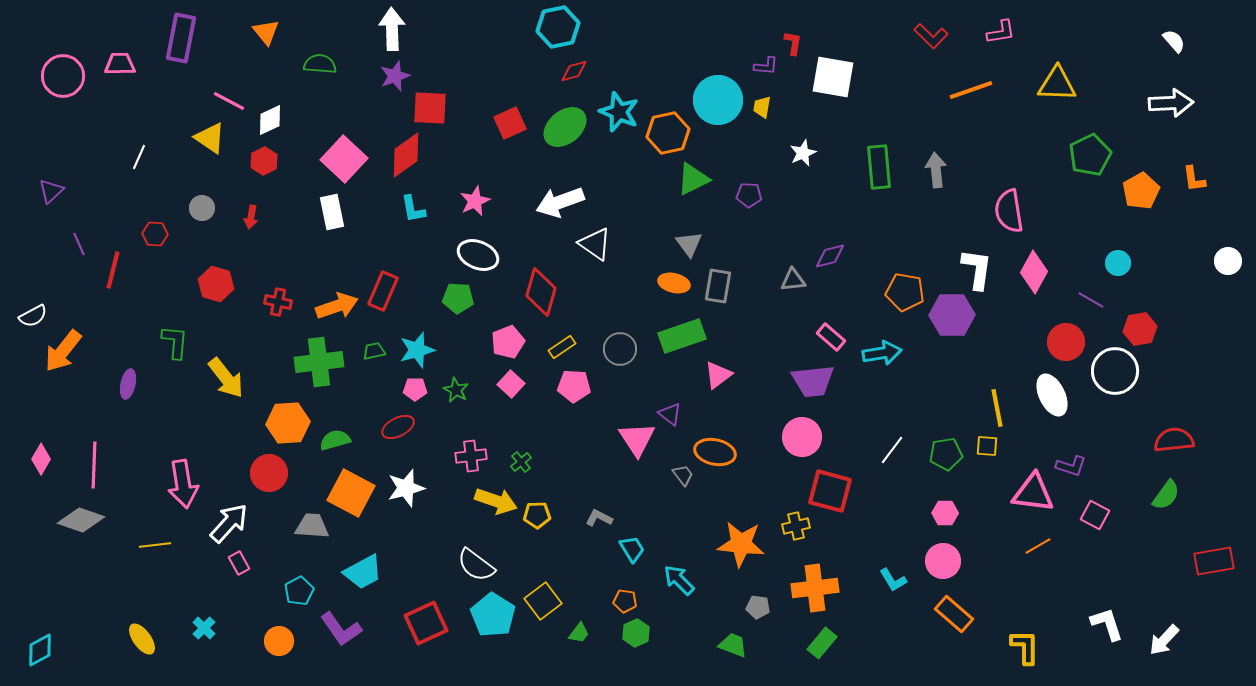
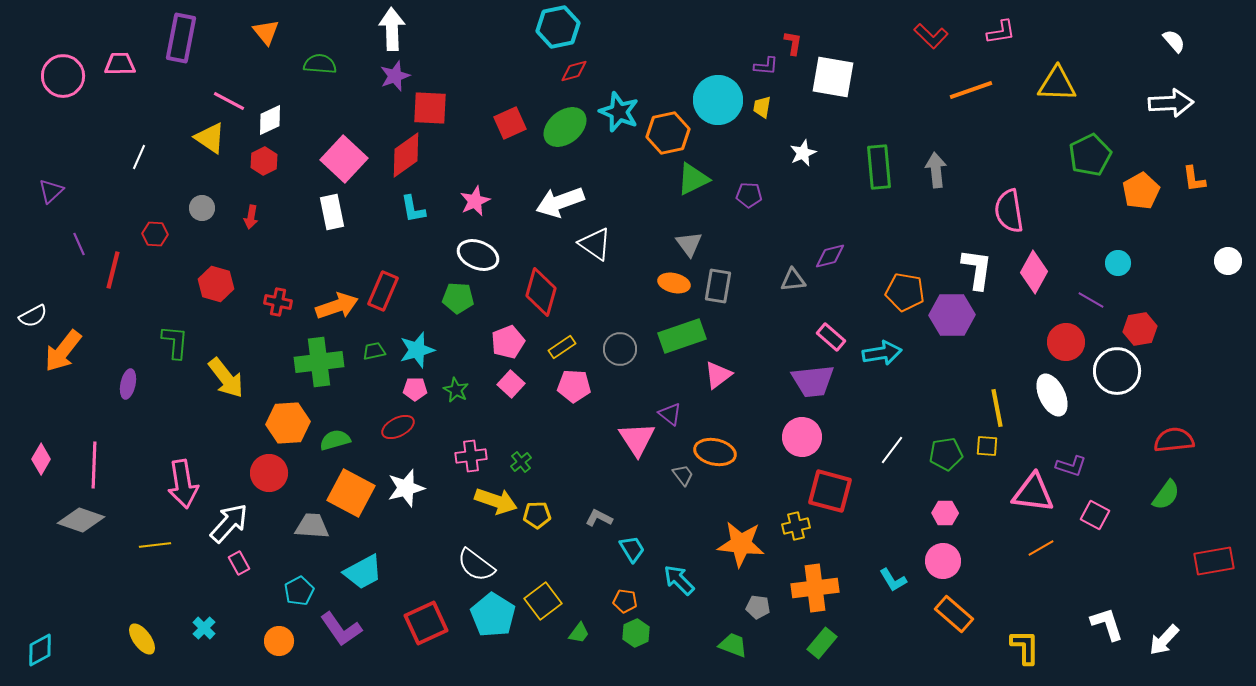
white circle at (1115, 371): moved 2 px right
orange line at (1038, 546): moved 3 px right, 2 px down
